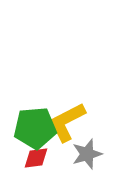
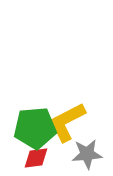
gray star: rotated 12 degrees clockwise
